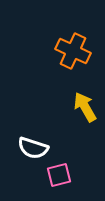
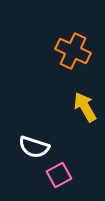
white semicircle: moved 1 px right, 1 px up
pink square: rotated 15 degrees counterclockwise
